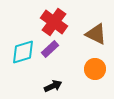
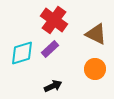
red cross: moved 2 px up
cyan diamond: moved 1 px left, 1 px down
